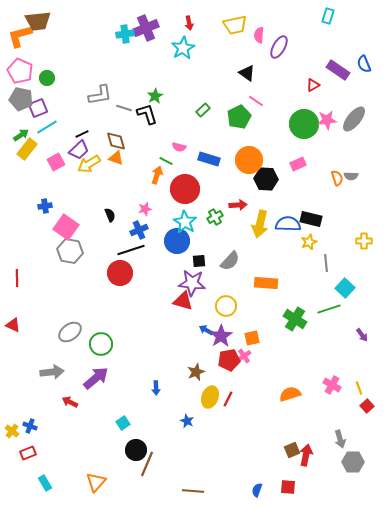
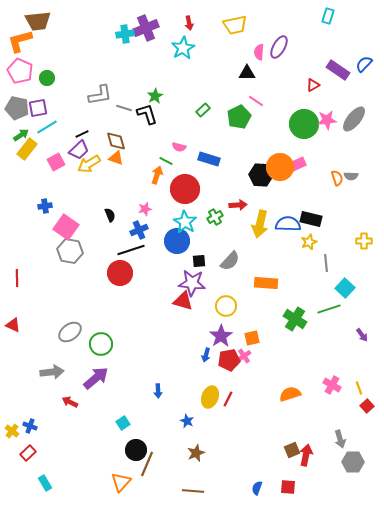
pink semicircle at (259, 35): moved 17 px down
orange L-shape at (20, 36): moved 5 px down
blue semicircle at (364, 64): rotated 66 degrees clockwise
black triangle at (247, 73): rotated 36 degrees counterclockwise
gray pentagon at (21, 99): moved 4 px left, 9 px down
purple square at (38, 108): rotated 12 degrees clockwise
orange circle at (249, 160): moved 31 px right, 7 px down
black hexagon at (266, 179): moved 5 px left, 4 px up
blue arrow at (206, 330): moved 25 px down; rotated 104 degrees counterclockwise
brown star at (196, 372): moved 81 px down
blue arrow at (156, 388): moved 2 px right, 3 px down
red rectangle at (28, 453): rotated 21 degrees counterclockwise
orange triangle at (96, 482): moved 25 px right
blue semicircle at (257, 490): moved 2 px up
